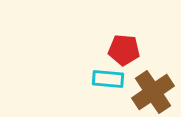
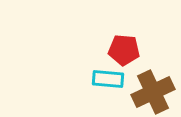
brown cross: rotated 9 degrees clockwise
